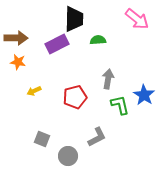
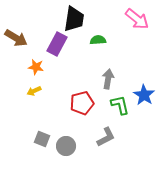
black trapezoid: rotated 8 degrees clockwise
brown arrow: rotated 30 degrees clockwise
purple rectangle: rotated 35 degrees counterclockwise
orange star: moved 18 px right, 5 px down
red pentagon: moved 7 px right, 6 px down
gray L-shape: moved 9 px right
gray circle: moved 2 px left, 10 px up
